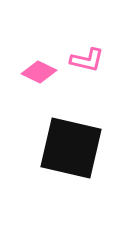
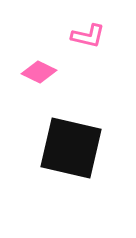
pink L-shape: moved 1 px right, 24 px up
